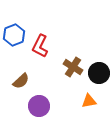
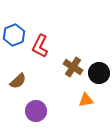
brown semicircle: moved 3 px left
orange triangle: moved 3 px left, 1 px up
purple circle: moved 3 px left, 5 px down
